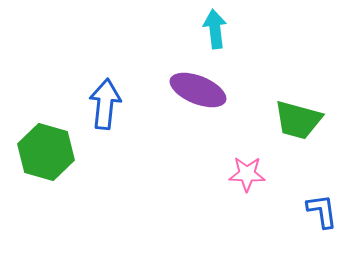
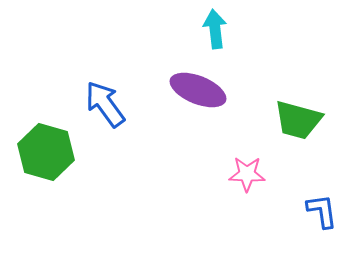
blue arrow: rotated 42 degrees counterclockwise
